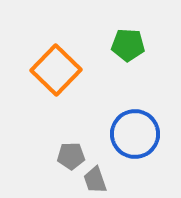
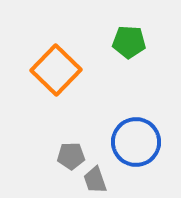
green pentagon: moved 1 px right, 3 px up
blue circle: moved 1 px right, 8 px down
